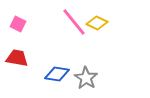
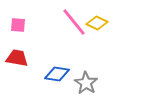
pink square: moved 1 px down; rotated 21 degrees counterclockwise
gray star: moved 5 px down
